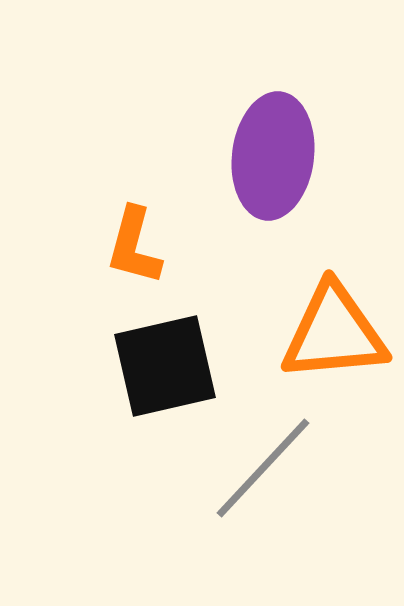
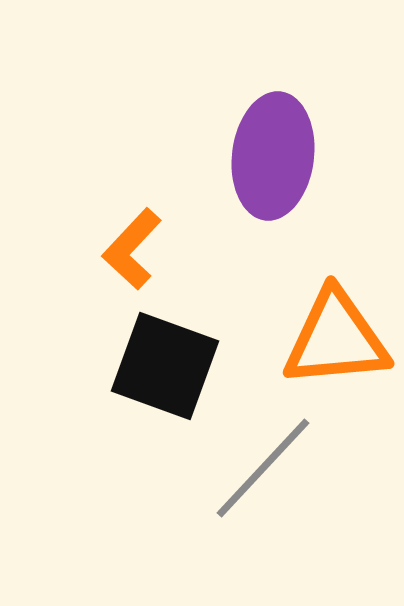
orange L-shape: moved 2 px left, 3 px down; rotated 28 degrees clockwise
orange triangle: moved 2 px right, 6 px down
black square: rotated 33 degrees clockwise
